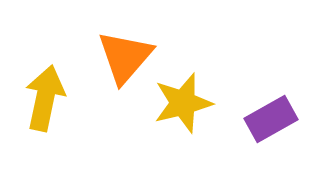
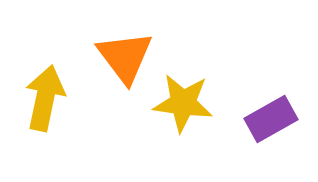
orange triangle: rotated 18 degrees counterclockwise
yellow star: rotated 22 degrees clockwise
